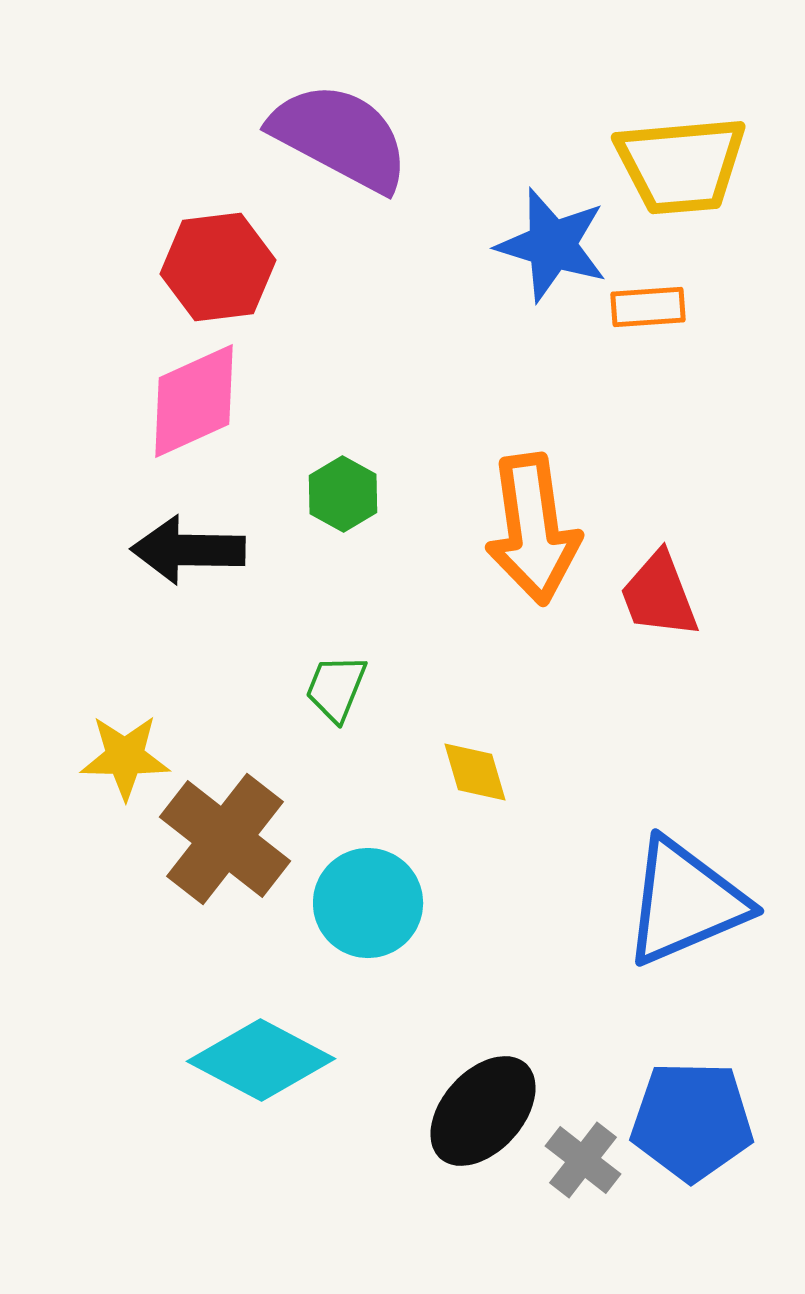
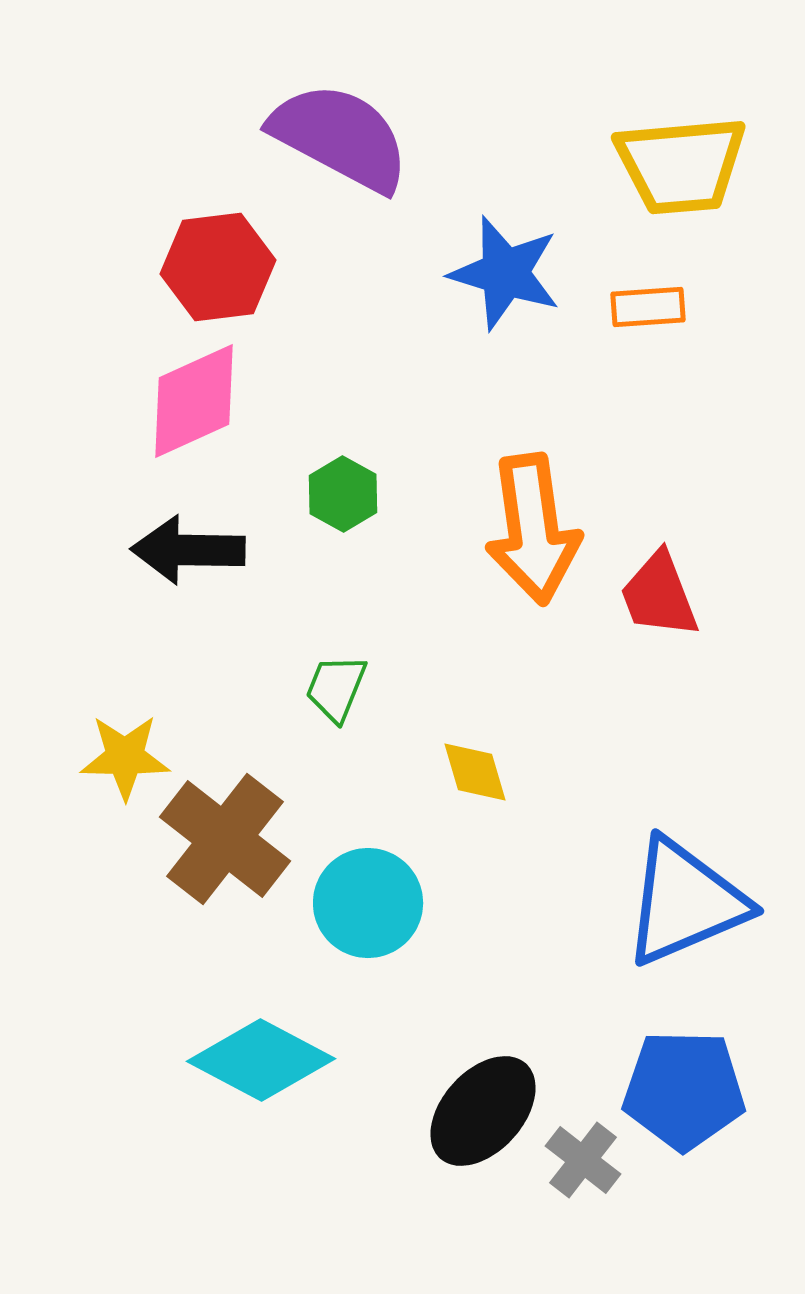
blue star: moved 47 px left, 28 px down
blue pentagon: moved 8 px left, 31 px up
